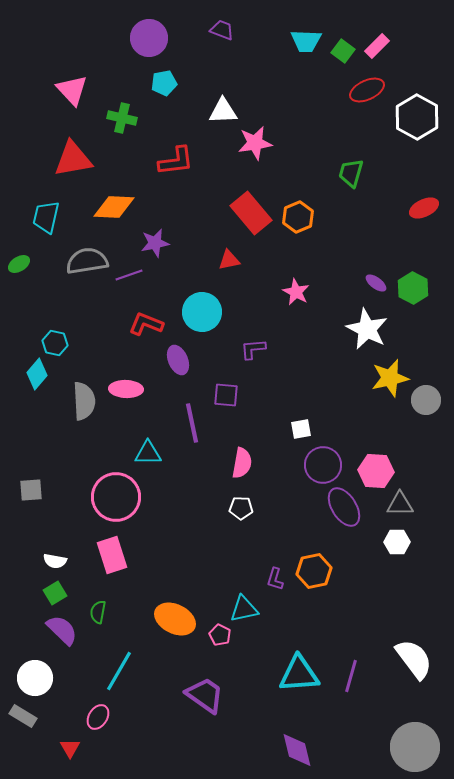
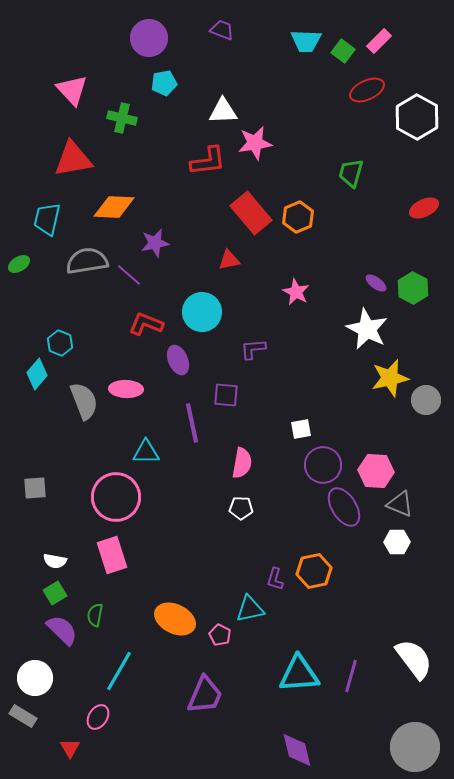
pink rectangle at (377, 46): moved 2 px right, 5 px up
red L-shape at (176, 161): moved 32 px right
cyan trapezoid at (46, 217): moved 1 px right, 2 px down
purple line at (129, 275): rotated 60 degrees clockwise
cyan hexagon at (55, 343): moved 5 px right; rotated 10 degrees clockwise
gray semicircle at (84, 401): rotated 18 degrees counterclockwise
cyan triangle at (148, 453): moved 2 px left, 1 px up
gray square at (31, 490): moved 4 px right, 2 px up
gray triangle at (400, 504): rotated 24 degrees clockwise
cyan triangle at (244, 609): moved 6 px right
green semicircle at (98, 612): moved 3 px left, 3 px down
purple trapezoid at (205, 695): rotated 78 degrees clockwise
